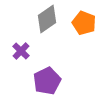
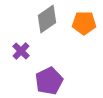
orange pentagon: rotated 20 degrees counterclockwise
purple pentagon: moved 2 px right
